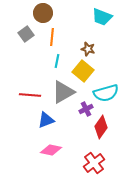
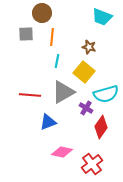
brown circle: moved 1 px left
gray square: rotated 35 degrees clockwise
brown star: moved 1 px right, 2 px up
yellow square: moved 1 px right, 1 px down
cyan semicircle: moved 1 px down
purple cross: moved 1 px up; rotated 32 degrees counterclockwise
blue triangle: moved 2 px right, 2 px down
pink diamond: moved 11 px right, 2 px down
red cross: moved 2 px left, 1 px down
